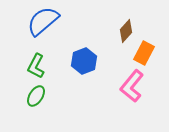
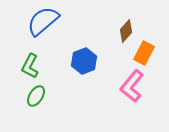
green L-shape: moved 6 px left
